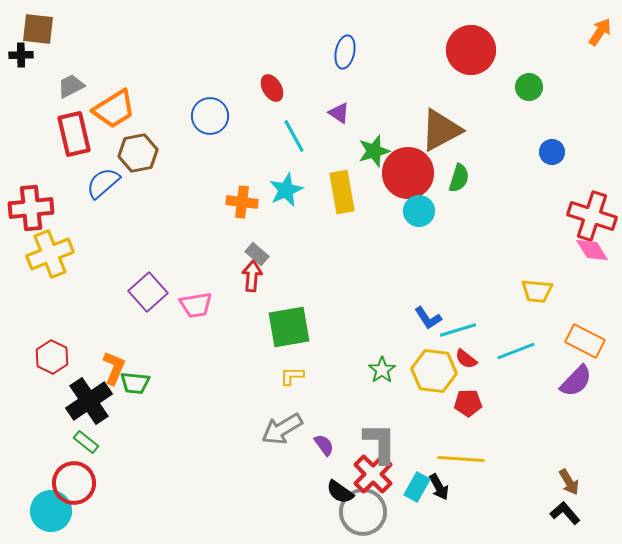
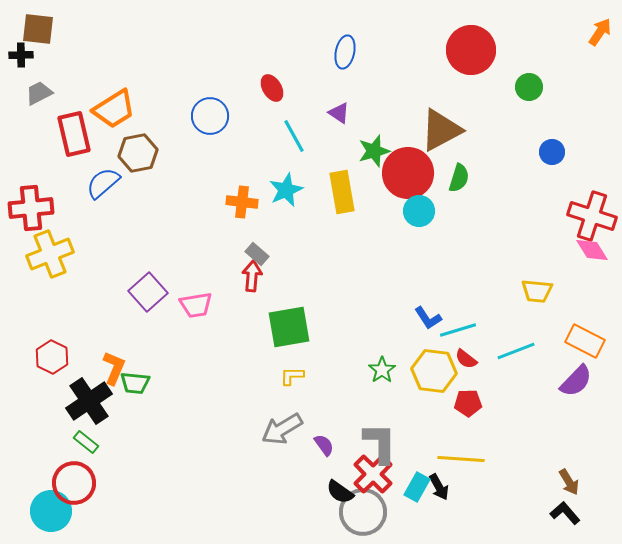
gray trapezoid at (71, 86): moved 32 px left, 7 px down
